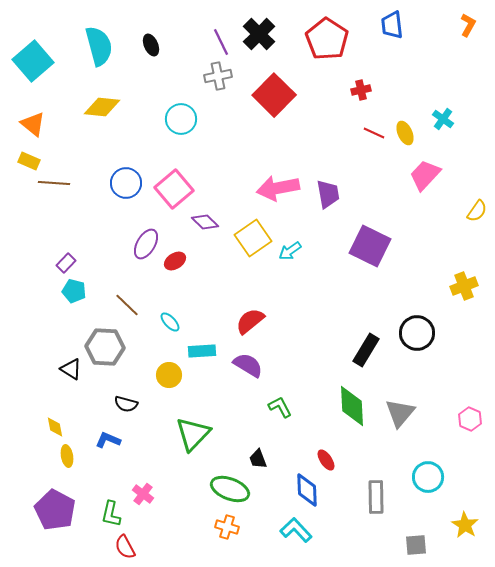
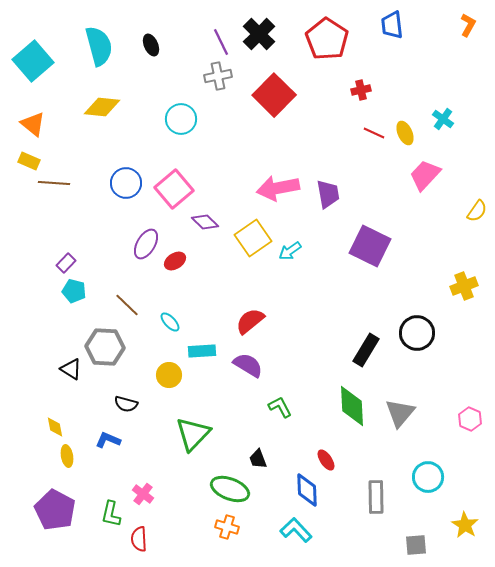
red semicircle at (125, 547): moved 14 px right, 8 px up; rotated 25 degrees clockwise
